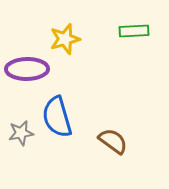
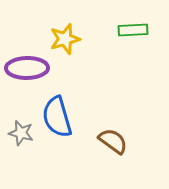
green rectangle: moved 1 px left, 1 px up
purple ellipse: moved 1 px up
gray star: rotated 25 degrees clockwise
